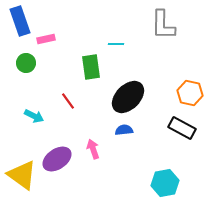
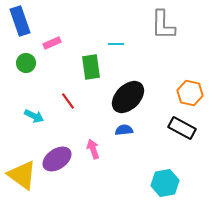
pink rectangle: moved 6 px right, 4 px down; rotated 12 degrees counterclockwise
